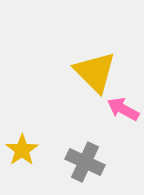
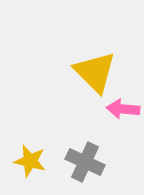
pink arrow: rotated 24 degrees counterclockwise
yellow star: moved 8 px right, 11 px down; rotated 24 degrees counterclockwise
